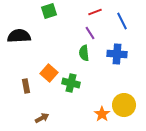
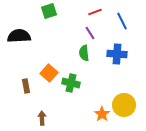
brown arrow: rotated 64 degrees counterclockwise
